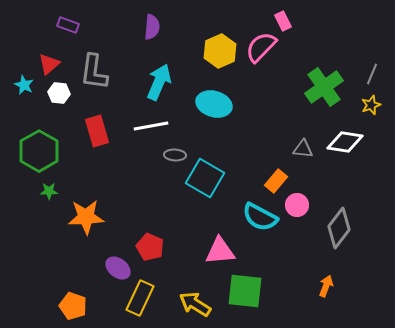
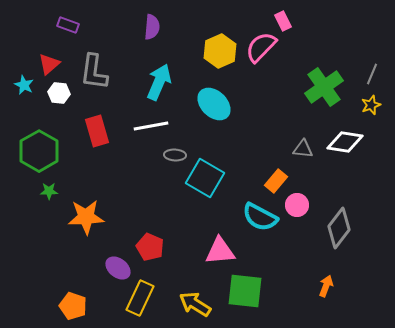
cyan ellipse: rotated 28 degrees clockwise
